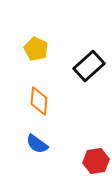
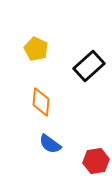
orange diamond: moved 2 px right, 1 px down
blue semicircle: moved 13 px right
